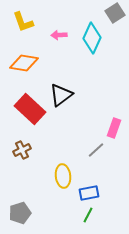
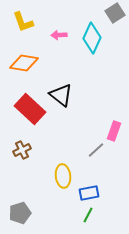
black triangle: rotated 45 degrees counterclockwise
pink rectangle: moved 3 px down
